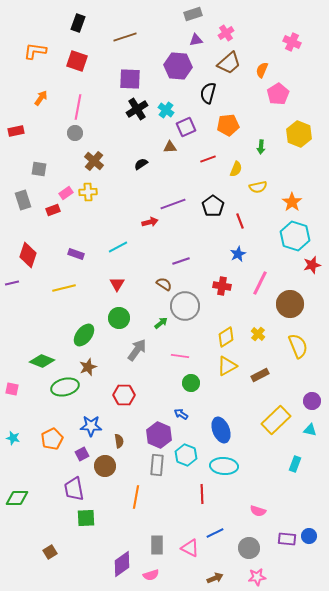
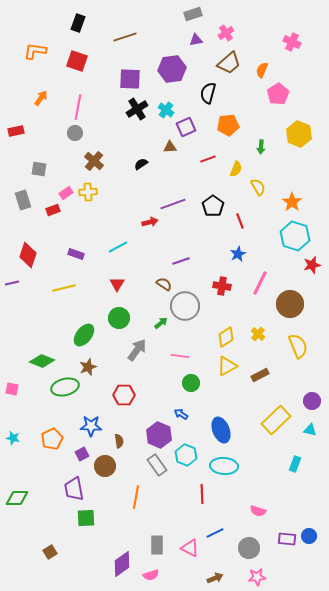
purple hexagon at (178, 66): moved 6 px left, 3 px down; rotated 12 degrees counterclockwise
yellow semicircle at (258, 187): rotated 108 degrees counterclockwise
gray rectangle at (157, 465): rotated 40 degrees counterclockwise
